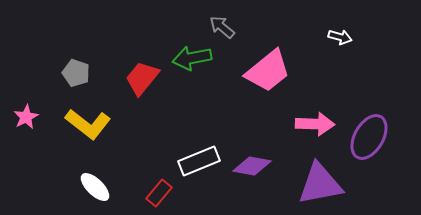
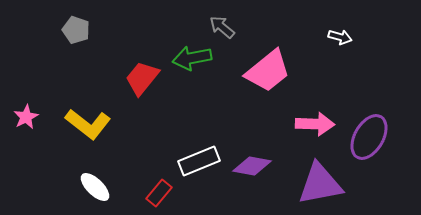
gray pentagon: moved 43 px up
